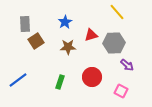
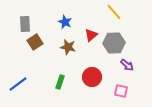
yellow line: moved 3 px left
blue star: rotated 16 degrees counterclockwise
red triangle: rotated 24 degrees counterclockwise
brown square: moved 1 px left, 1 px down
brown star: rotated 14 degrees clockwise
blue line: moved 4 px down
pink square: rotated 16 degrees counterclockwise
